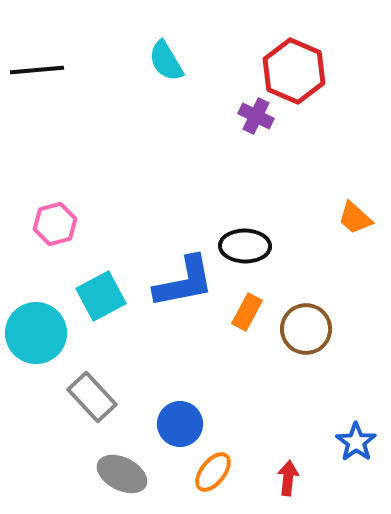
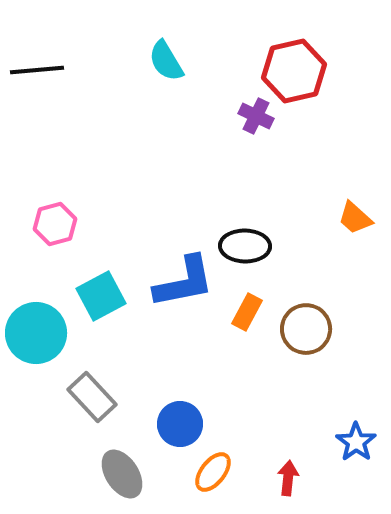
red hexagon: rotated 24 degrees clockwise
gray ellipse: rotated 30 degrees clockwise
